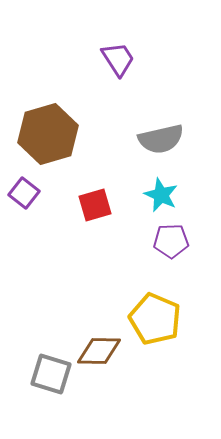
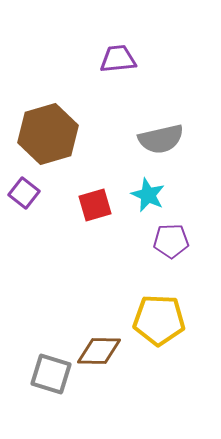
purple trapezoid: rotated 63 degrees counterclockwise
cyan star: moved 13 px left
yellow pentagon: moved 4 px right, 1 px down; rotated 21 degrees counterclockwise
